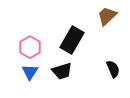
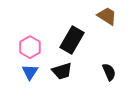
brown trapezoid: rotated 75 degrees clockwise
black semicircle: moved 4 px left, 3 px down
